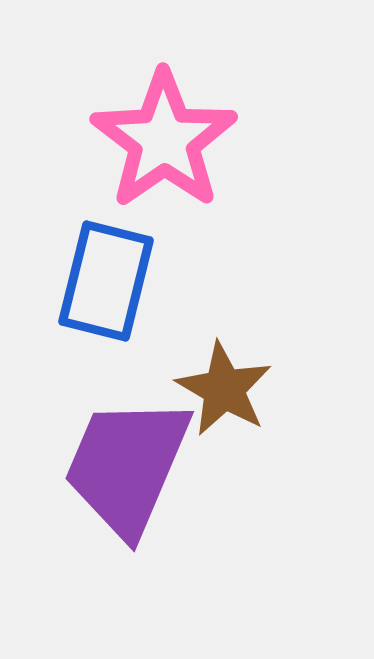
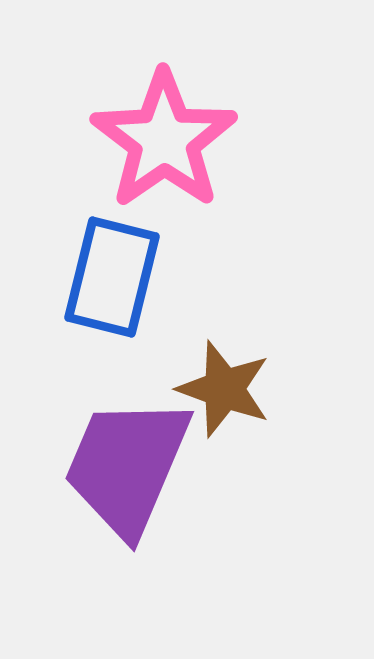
blue rectangle: moved 6 px right, 4 px up
brown star: rotated 10 degrees counterclockwise
